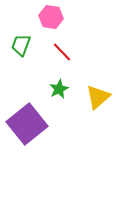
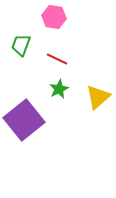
pink hexagon: moved 3 px right
red line: moved 5 px left, 7 px down; rotated 20 degrees counterclockwise
purple square: moved 3 px left, 4 px up
